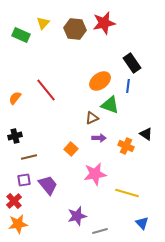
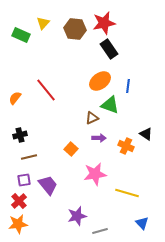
black rectangle: moved 23 px left, 14 px up
black cross: moved 5 px right, 1 px up
red cross: moved 5 px right
